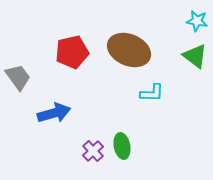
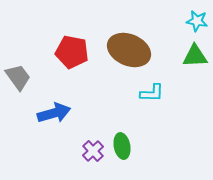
red pentagon: rotated 24 degrees clockwise
green triangle: rotated 40 degrees counterclockwise
